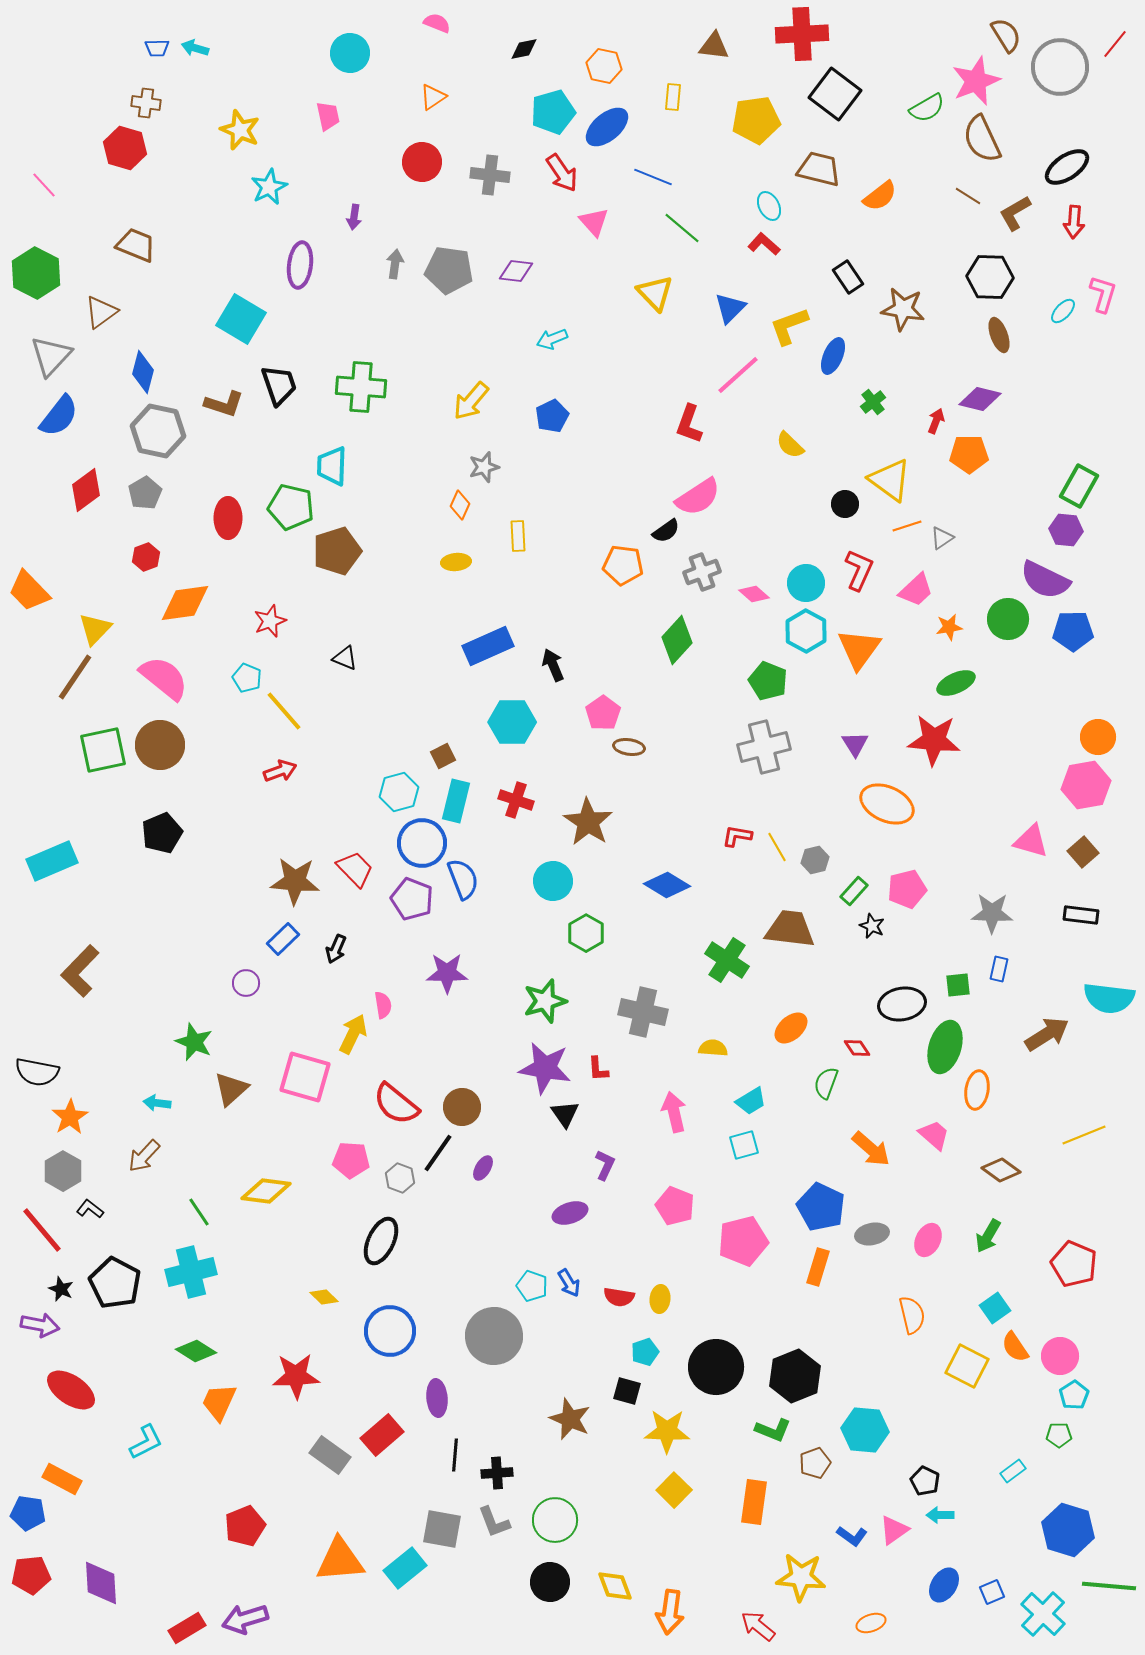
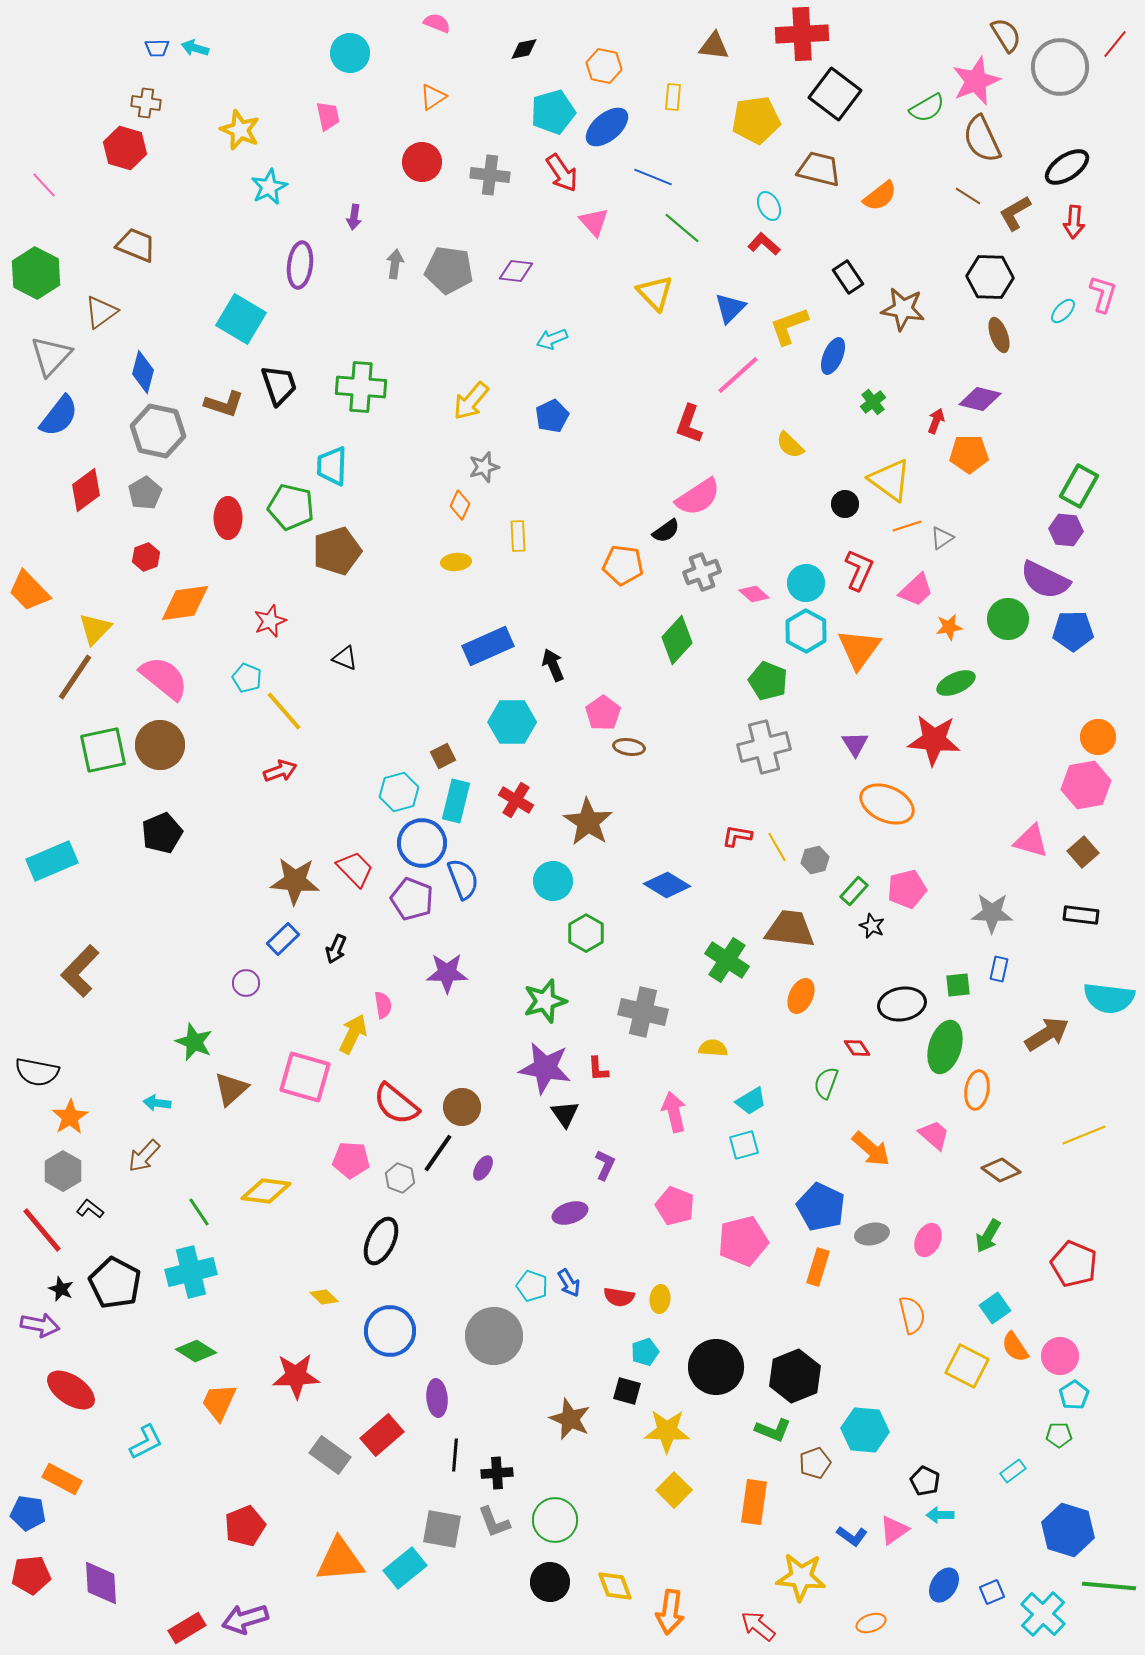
red cross at (516, 800): rotated 12 degrees clockwise
orange ellipse at (791, 1028): moved 10 px right, 32 px up; rotated 24 degrees counterclockwise
